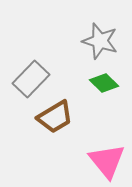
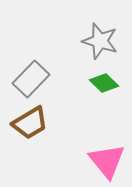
brown trapezoid: moved 25 px left, 6 px down
